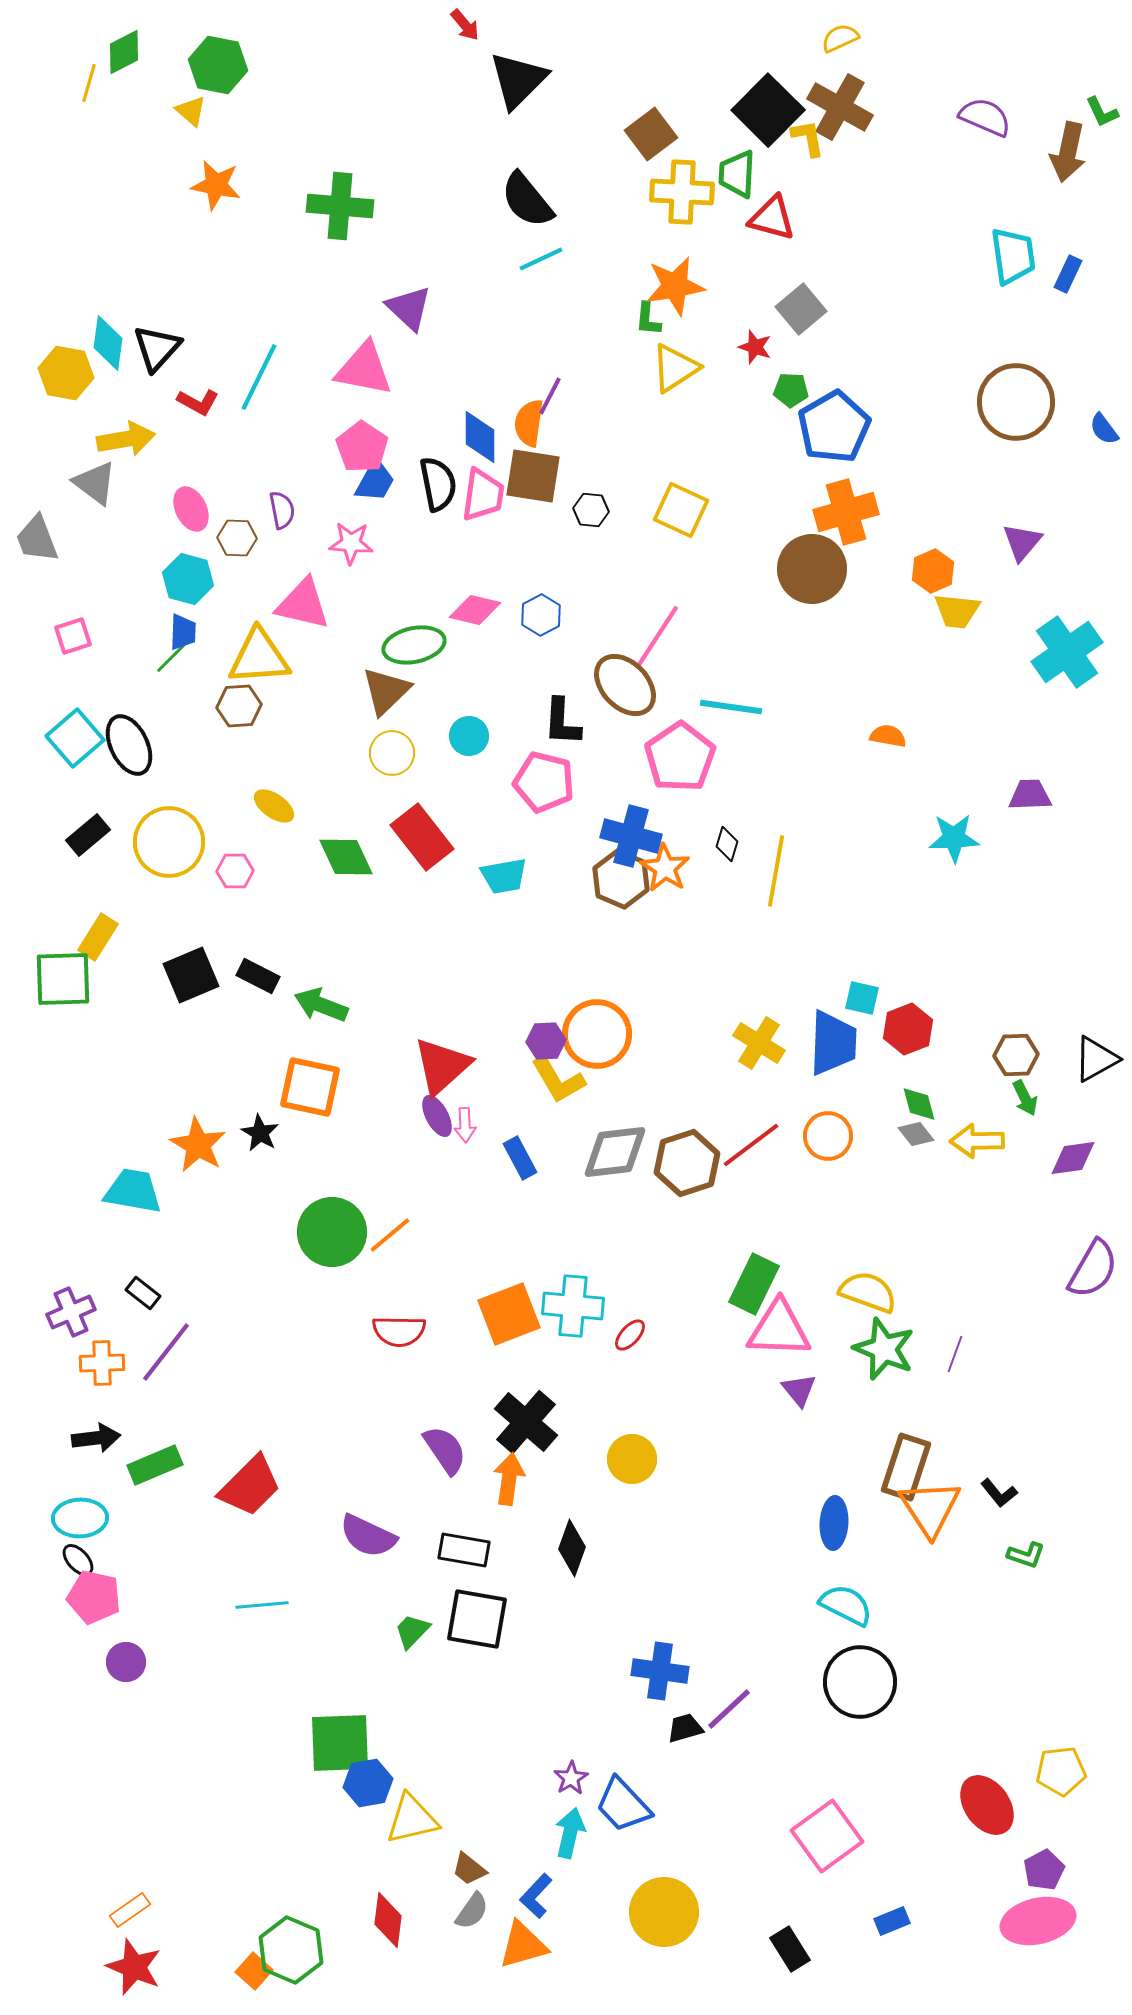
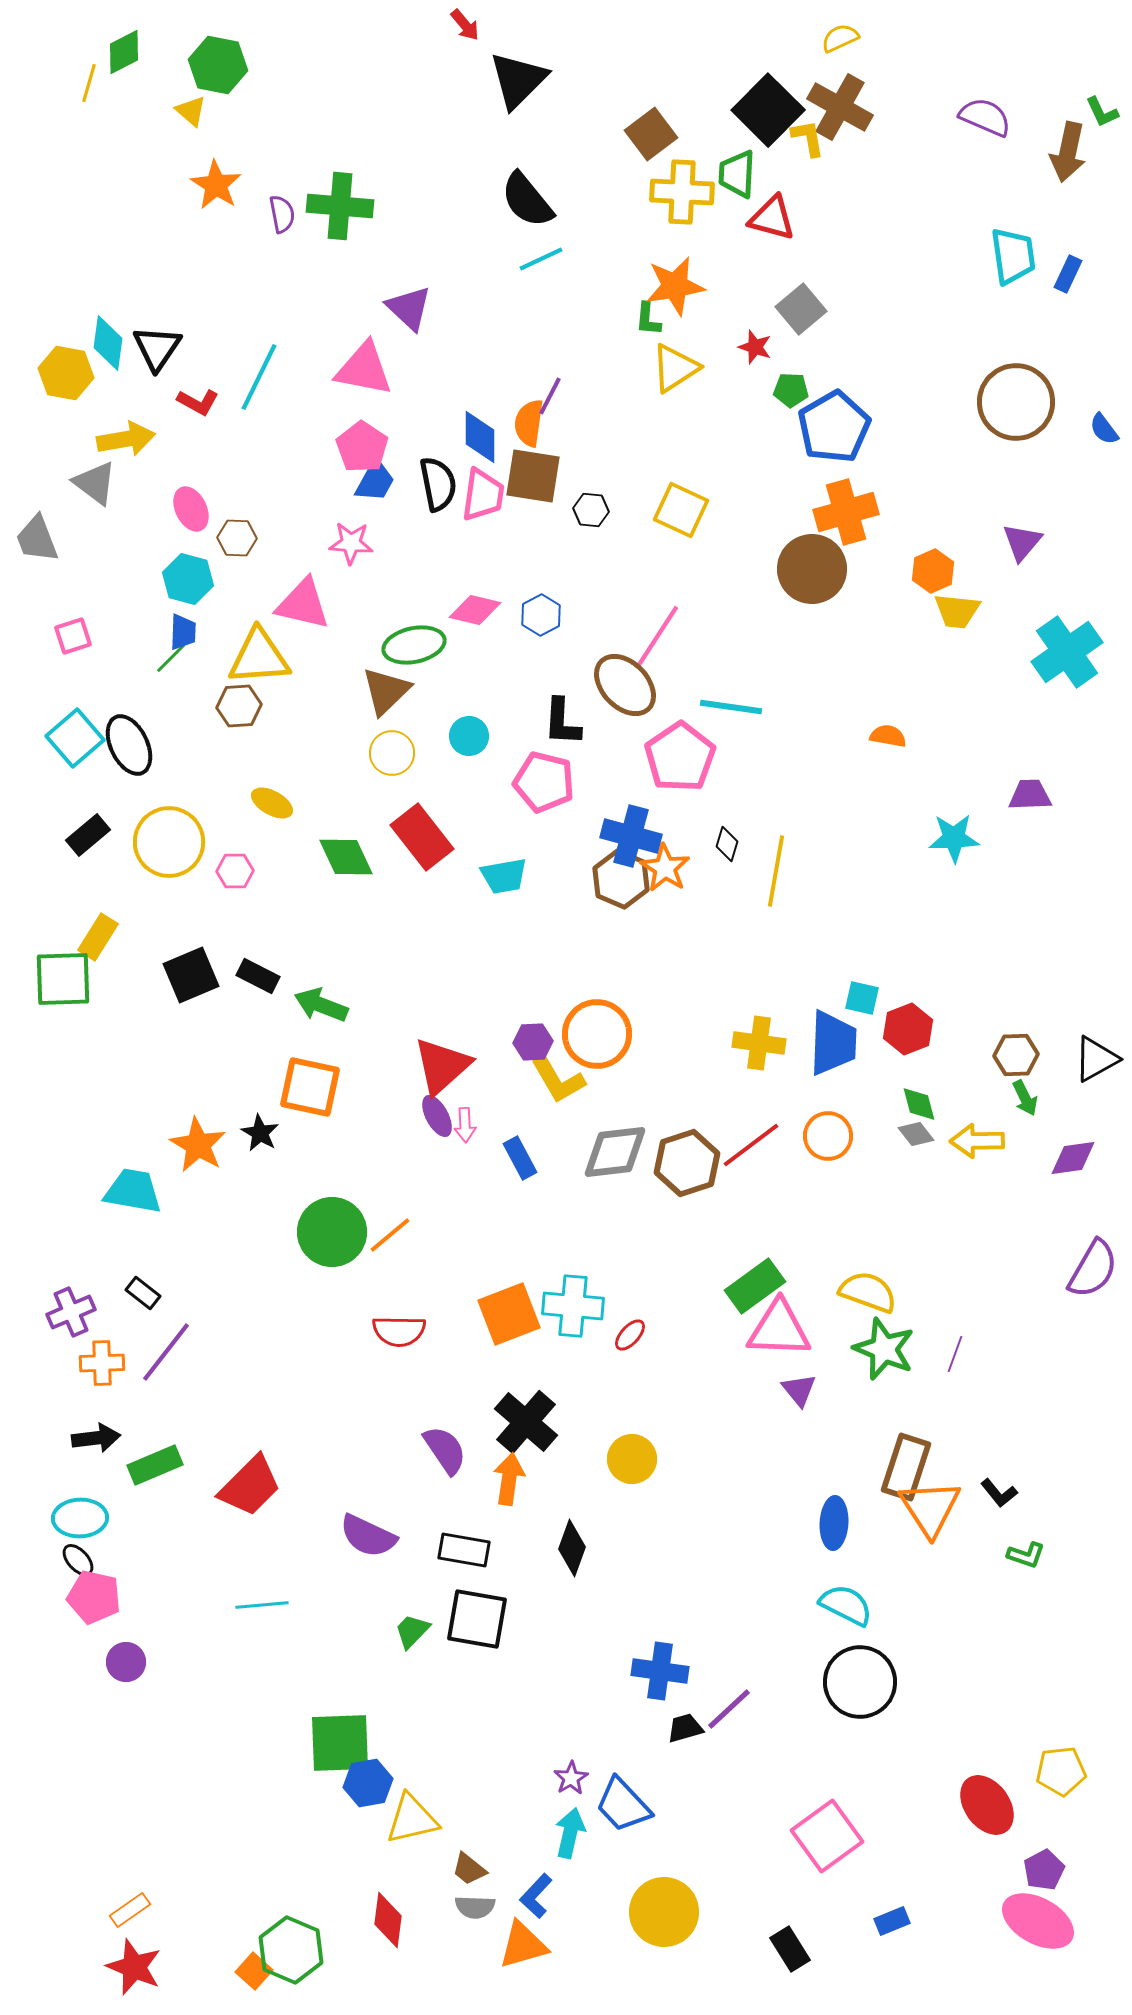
orange star at (216, 185): rotated 21 degrees clockwise
black triangle at (157, 348): rotated 8 degrees counterclockwise
purple semicircle at (282, 510): moved 296 px up
yellow ellipse at (274, 806): moved 2 px left, 3 px up; rotated 6 degrees counterclockwise
purple hexagon at (546, 1041): moved 13 px left, 1 px down
yellow cross at (759, 1043): rotated 24 degrees counterclockwise
green rectangle at (754, 1284): moved 1 px right, 2 px down; rotated 28 degrees clockwise
gray semicircle at (472, 1911): moved 3 px right, 4 px up; rotated 57 degrees clockwise
pink ellipse at (1038, 1921): rotated 42 degrees clockwise
